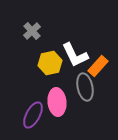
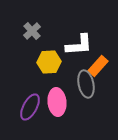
white L-shape: moved 4 px right, 10 px up; rotated 68 degrees counterclockwise
yellow hexagon: moved 1 px left, 1 px up; rotated 10 degrees clockwise
gray ellipse: moved 1 px right, 3 px up
purple ellipse: moved 3 px left, 8 px up
